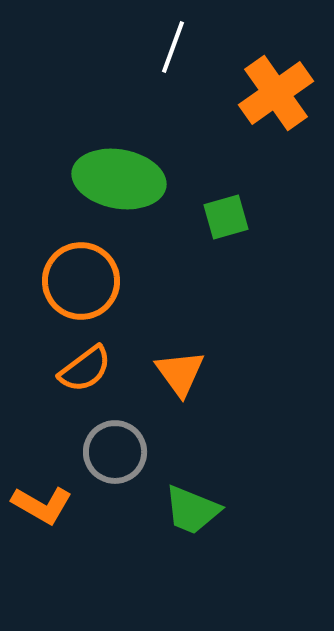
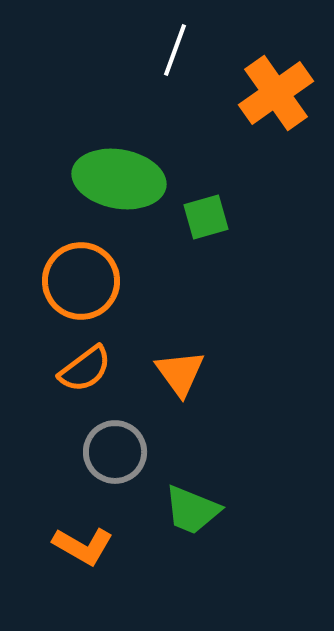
white line: moved 2 px right, 3 px down
green square: moved 20 px left
orange L-shape: moved 41 px right, 41 px down
